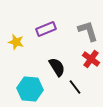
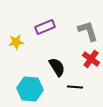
purple rectangle: moved 1 px left, 2 px up
yellow star: rotated 21 degrees counterclockwise
black line: rotated 49 degrees counterclockwise
